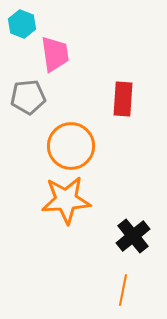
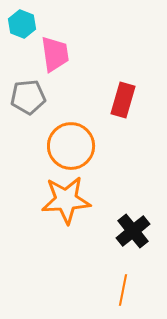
red rectangle: moved 1 px down; rotated 12 degrees clockwise
black cross: moved 5 px up
